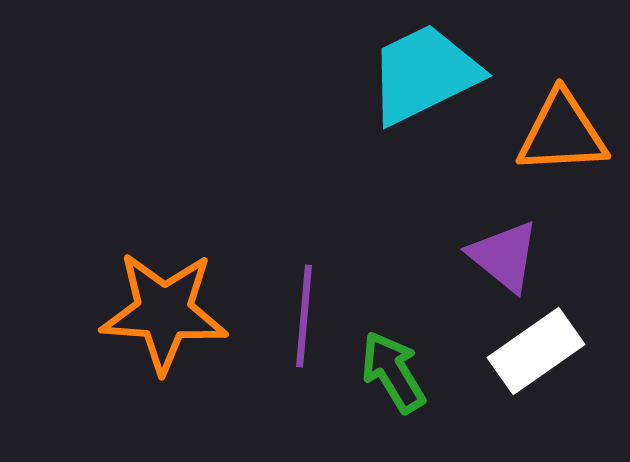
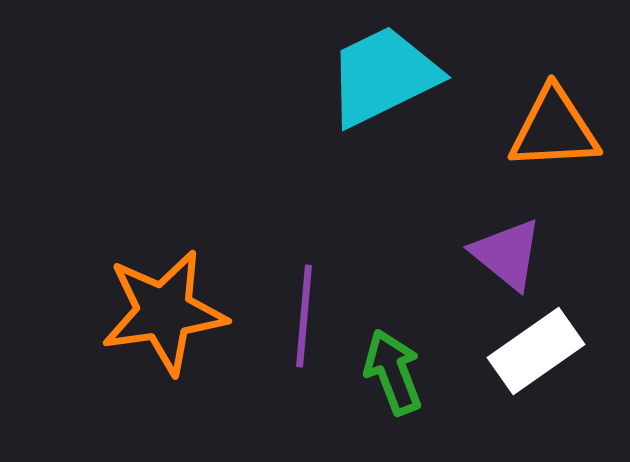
cyan trapezoid: moved 41 px left, 2 px down
orange triangle: moved 8 px left, 4 px up
purple triangle: moved 3 px right, 2 px up
orange star: rotated 12 degrees counterclockwise
green arrow: rotated 10 degrees clockwise
